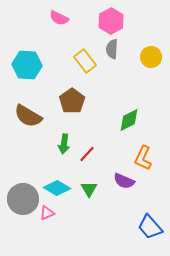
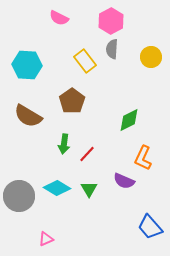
gray circle: moved 4 px left, 3 px up
pink triangle: moved 1 px left, 26 px down
